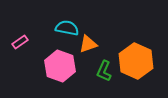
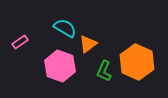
cyan semicircle: moved 2 px left; rotated 20 degrees clockwise
orange triangle: rotated 18 degrees counterclockwise
orange hexagon: moved 1 px right, 1 px down
